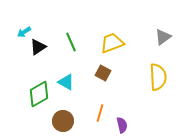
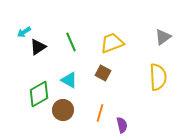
cyan triangle: moved 3 px right, 2 px up
brown circle: moved 11 px up
